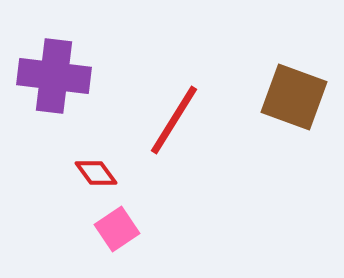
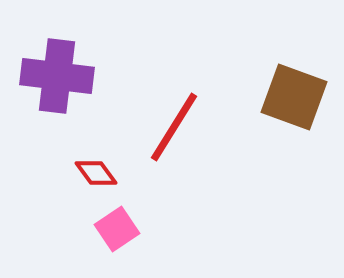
purple cross: moved 3 px right
red line: moved 7 px down
